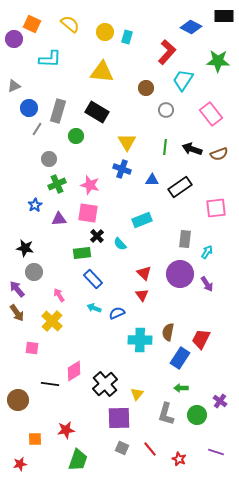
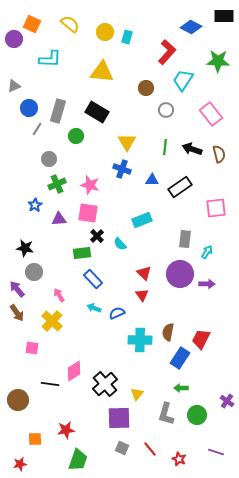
brown semicircle at (219, 154): rotated 84 degrees counterclockwise
purple arrow at (207, 284): rotated 56 degrees counterclockwise
purple cross at (220, 401): moved 7 px right
